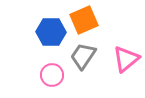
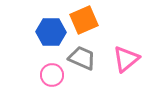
gray trapezoid: moved 1 px left, 2 px down; rotated 80 degrees clockwise
